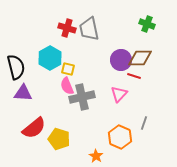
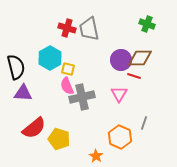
pink triangle: rotated 12 degrees counterclockwise
